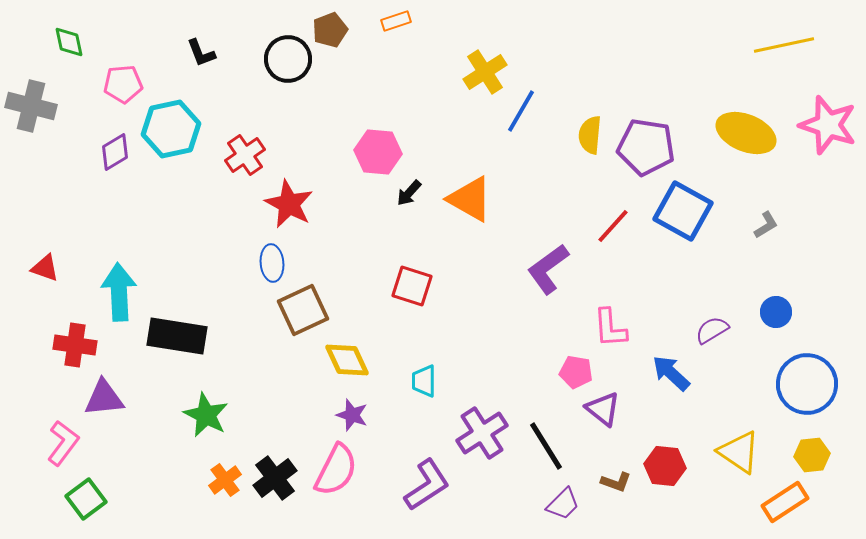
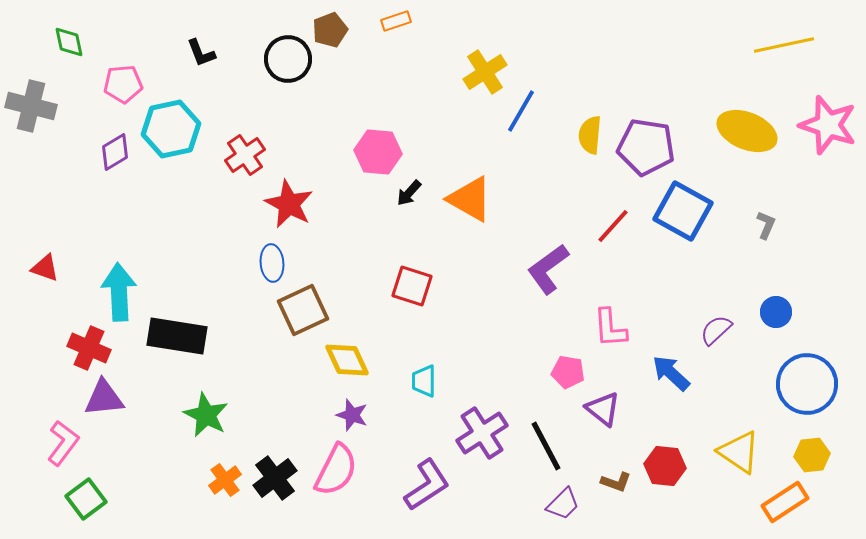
yellow ellipse at (746, 133): moved 1 px right, 2 px up
gray L-shape at (766, 225): rotated 36 degrees counterclockwise
purple semicircle at (712, 330): moved 4 px right; rotated 12 degrees counterclockwise
red cross at (75, 345): moved 14 px right, 3 px down; rotated 15 degrees clockwise
pink pentagon at (576, 372): moved 8 px left
black line at (546, 446): rotated 4 degrees clockwise
